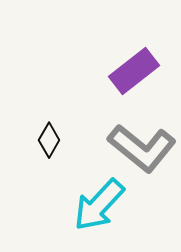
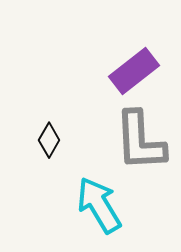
gray L-shape: moved 2 px left, 7 px up; rotated 48 degrees clockwise
cyan arrow: rotated 106 degrees clockwise
